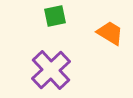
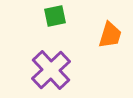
orange trapezoid: moved 2 px down; rotated 76 degrees clockwise
